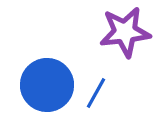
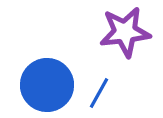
blue line: moved 3 px right
